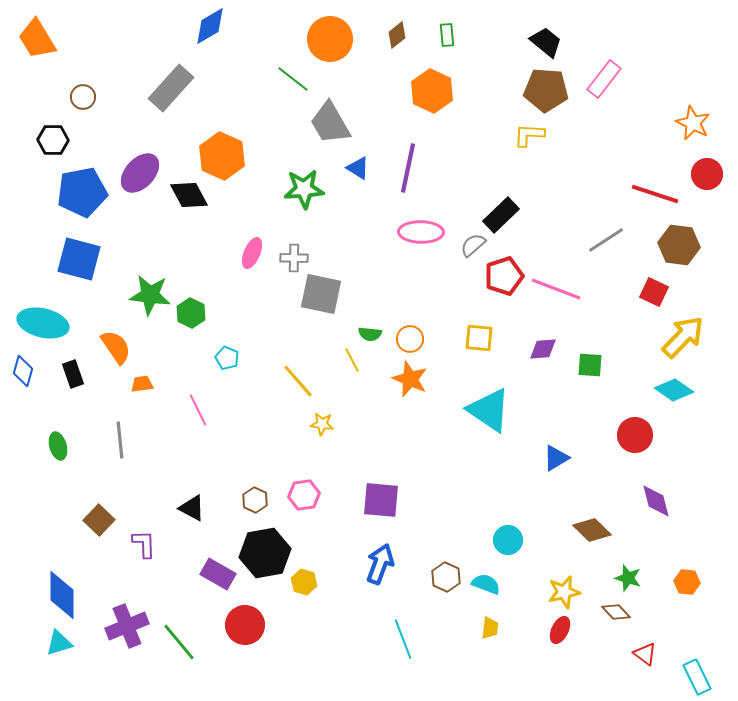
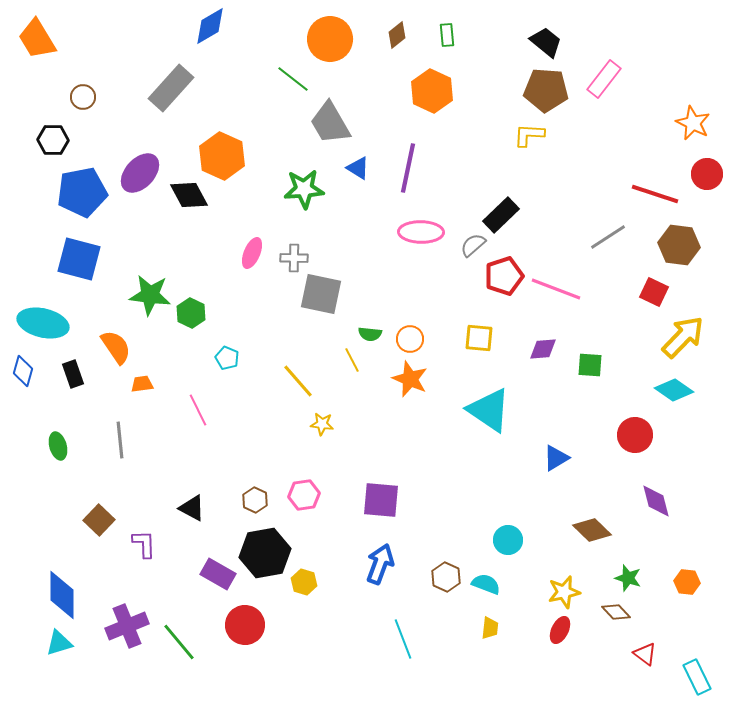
gray line at (606, 240): moved 2 px right, 3 px up
